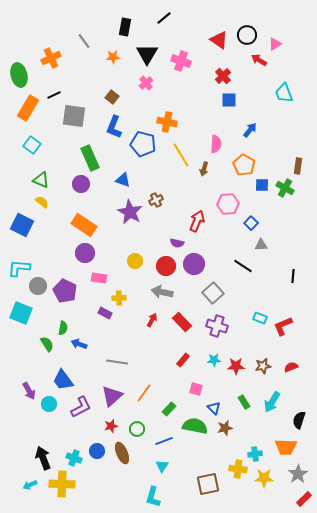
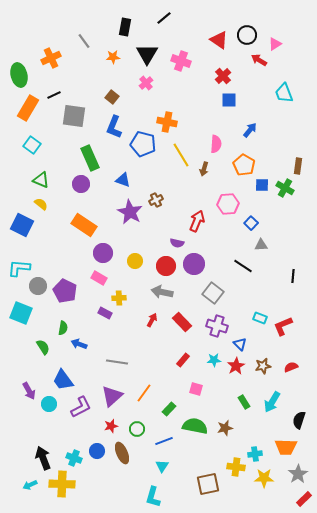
yellow semicircle at (42, 202): moved 1 px left, 2 px down
purple circle at (85, 253): moved 18 px right
pink rectangle at (99, 278): rotated 21 degrees clockwise
gray square at (213, 293): rotated 10 degrees counterclockwise
green semicircle at (47, 344): moved 4 px left, 3 px down
red star at (236, 366): rotated 30 degrees counterclockwise
blue triangle at (214, 408): moved 26 px right, 64 px up
yellow cross at (238, 469): moved 2 px left, 2 px up
